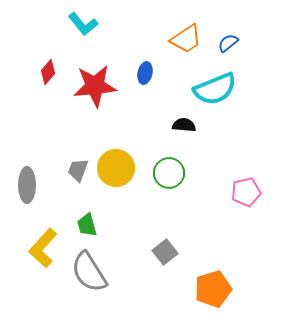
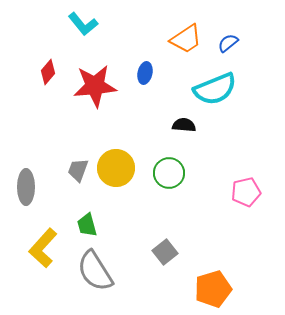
gray ellipse: moved 1 px left, 2 px down
gray semicircle: moved 6 px right, 1 px up
